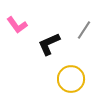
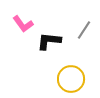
pink L-shape: moved 6 px right, 1 px up
black L-shape: moved 3 px up; rotated 30 degrees clockwise
